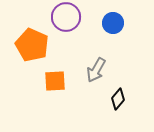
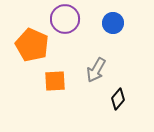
purple circle: moved 1 px left, 2 px down
